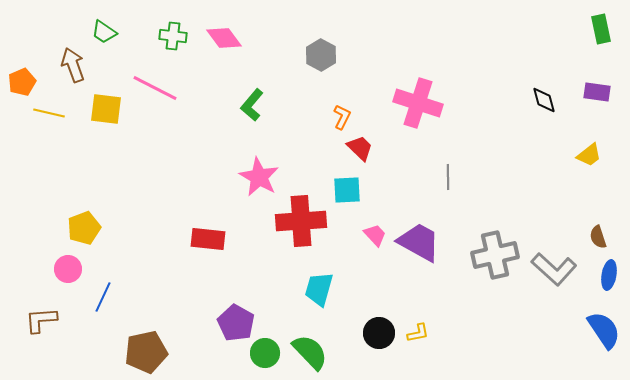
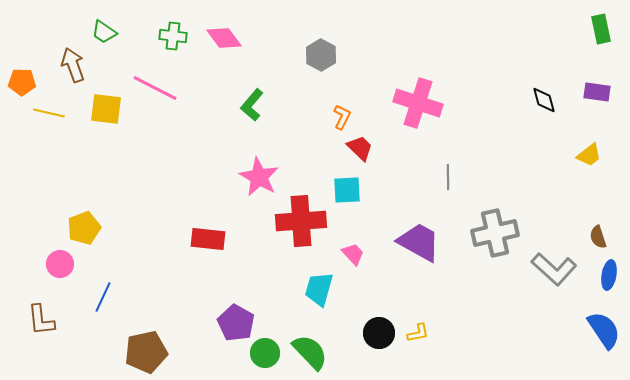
orange pentagon: rotated 24 degrees clockwise
pink trapezoid: moved 22 px left, 19 px down
gray cross: moved 22 px up
pink circle: moved 8 px left, 5 px up
brown L-shape: rotated 92 degrees counterclockwise
